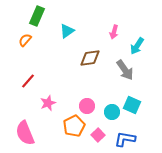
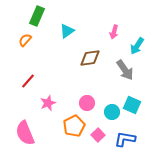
pink circle: moved 3 px up
